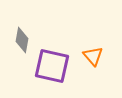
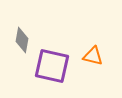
orange triangle: rotated 35 degrees counterclockwise
